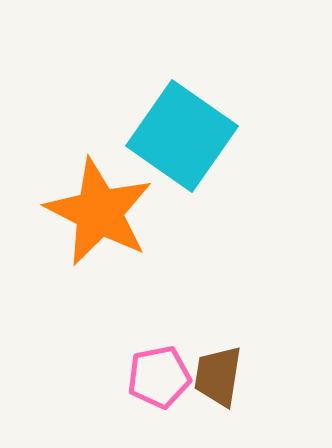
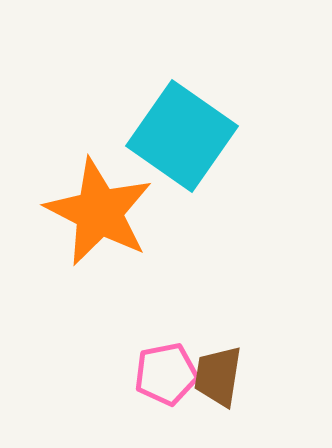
pink pentagon: moved 7 px right, 3 px up
